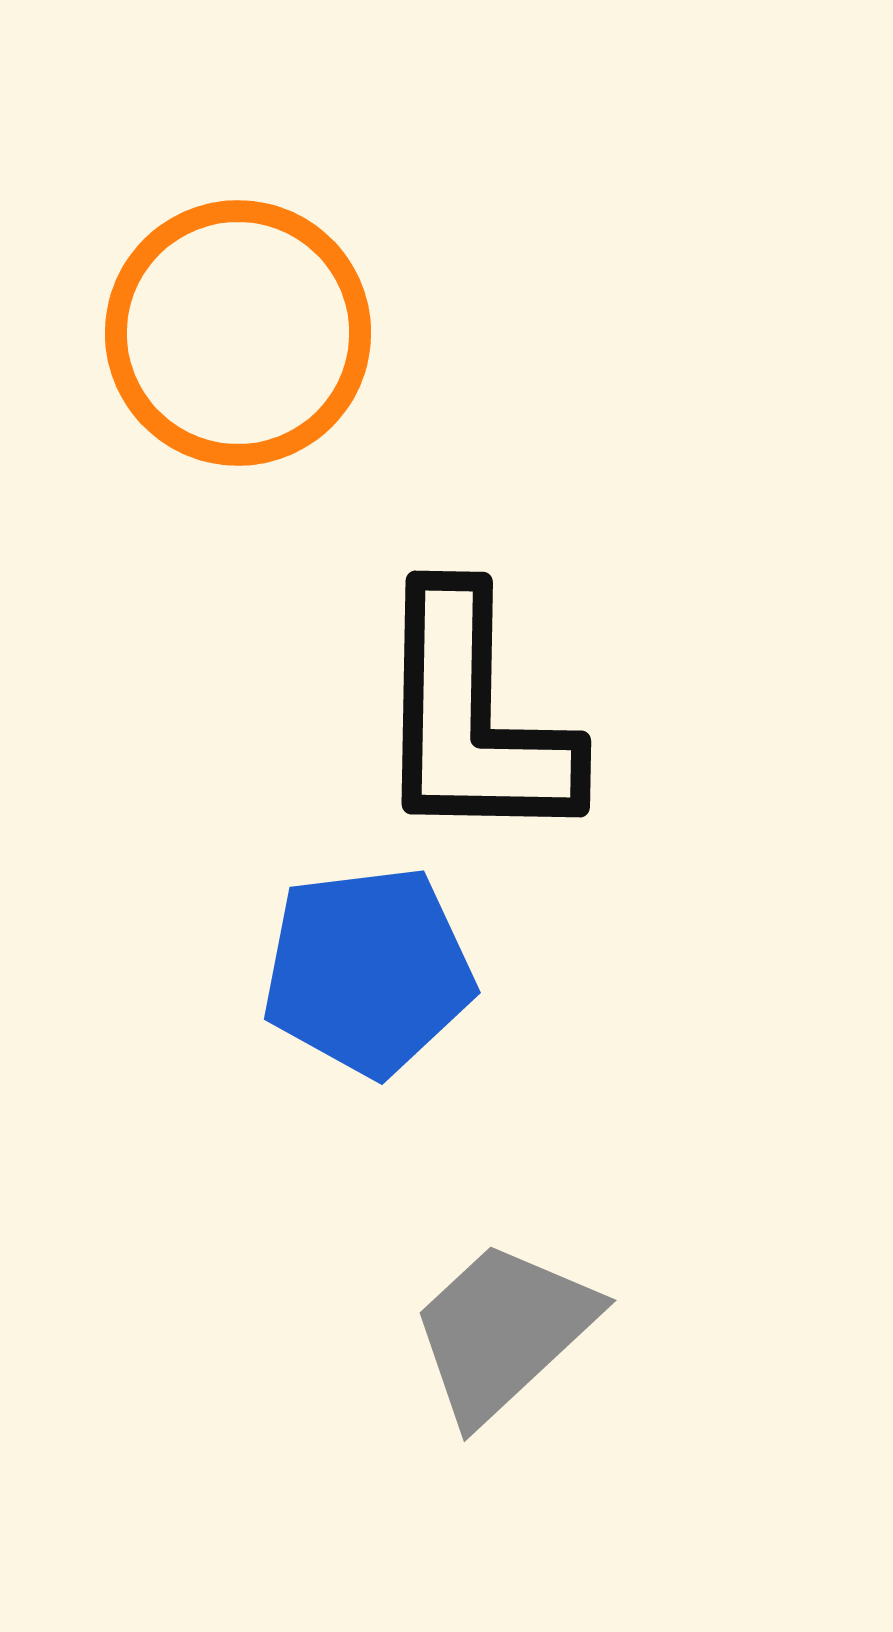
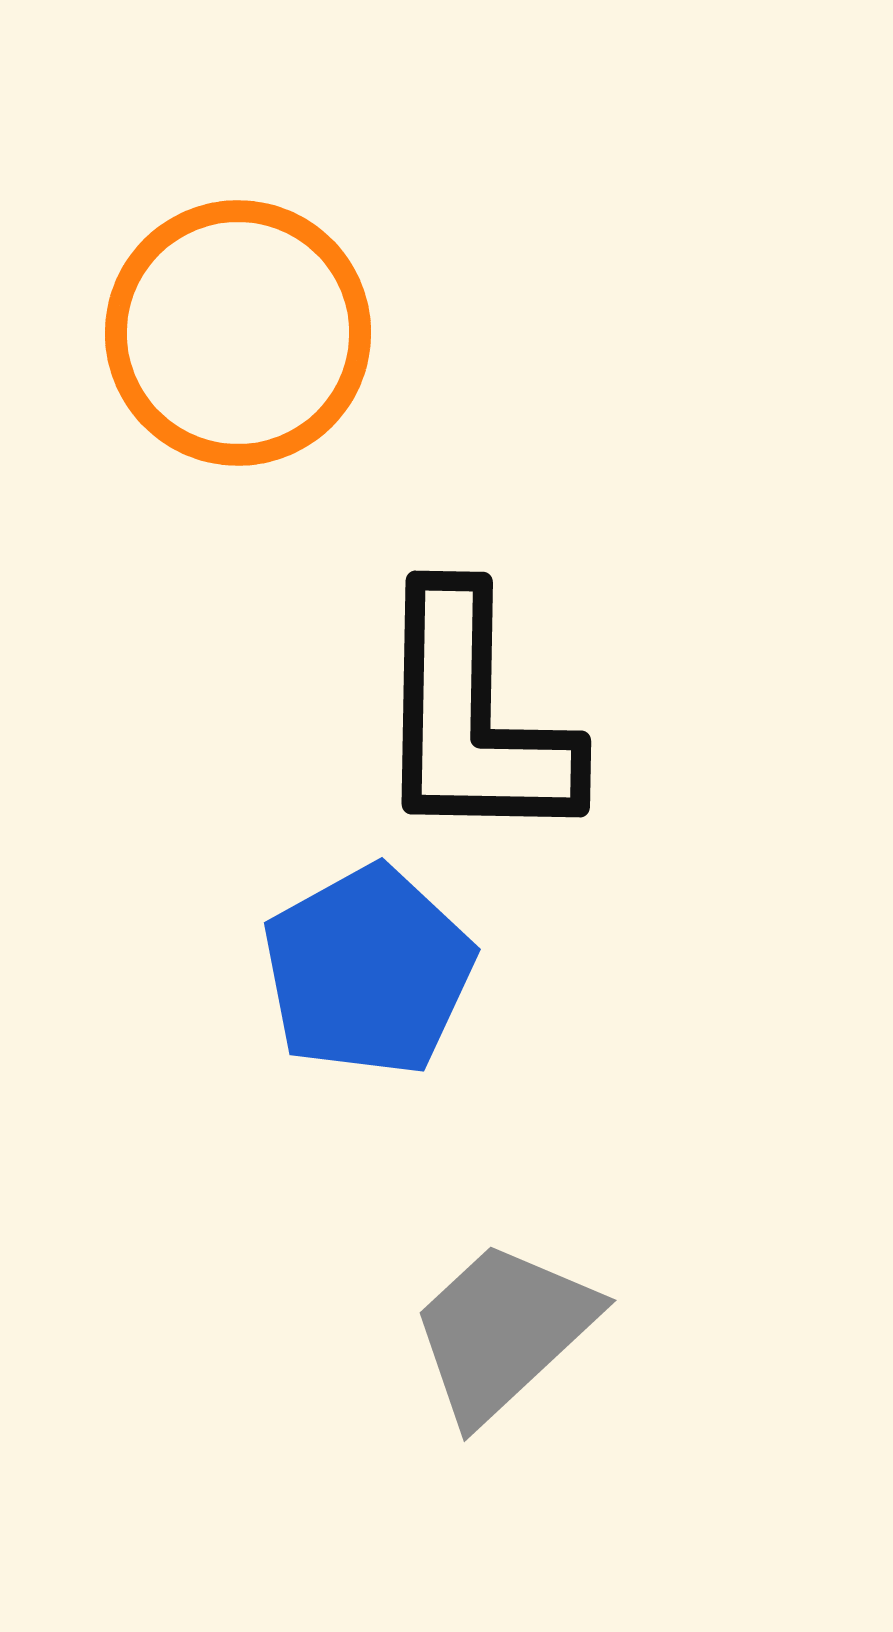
blue pentagon: rotated 22 degrees counterclockwise
